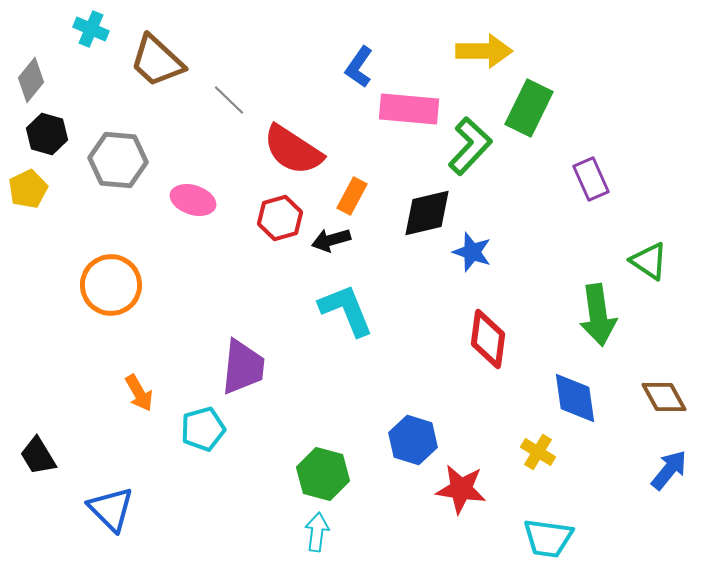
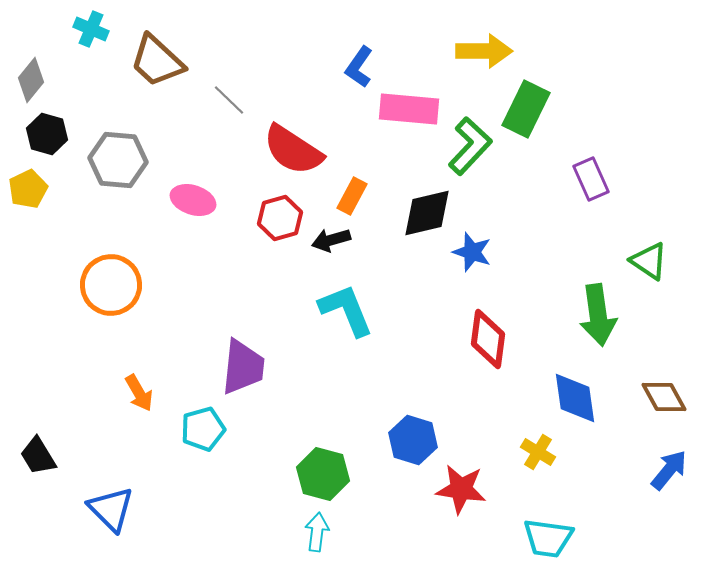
green rectangle: moved 3 px left, 1 px down
